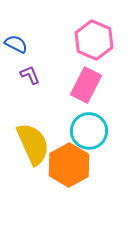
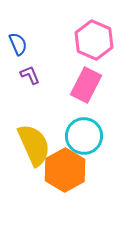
blue semicircle: moved 2 px right; rotated 40 degrees clockwise
cyan circle: moved 5 px left, 5 px down
yellow semicircle: moved 1 px right, 1 px down
orange hexagon: moved 4 px left, 5 px down
